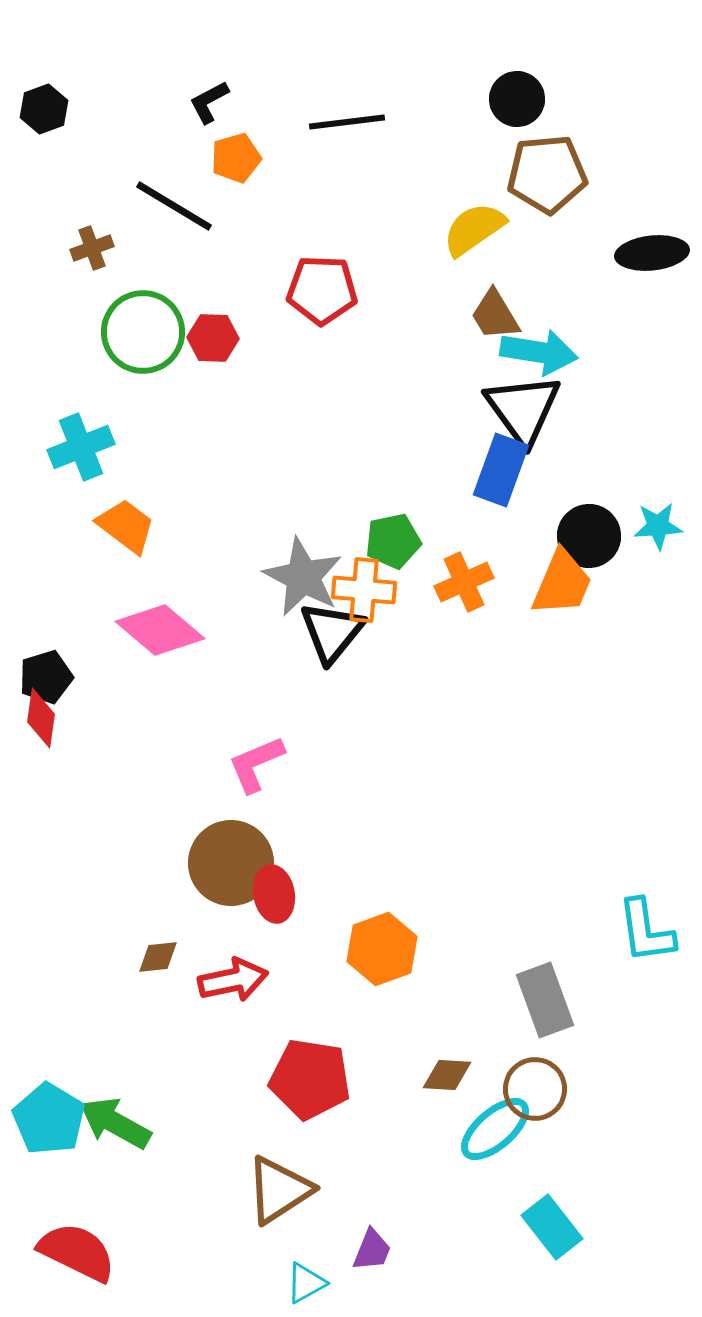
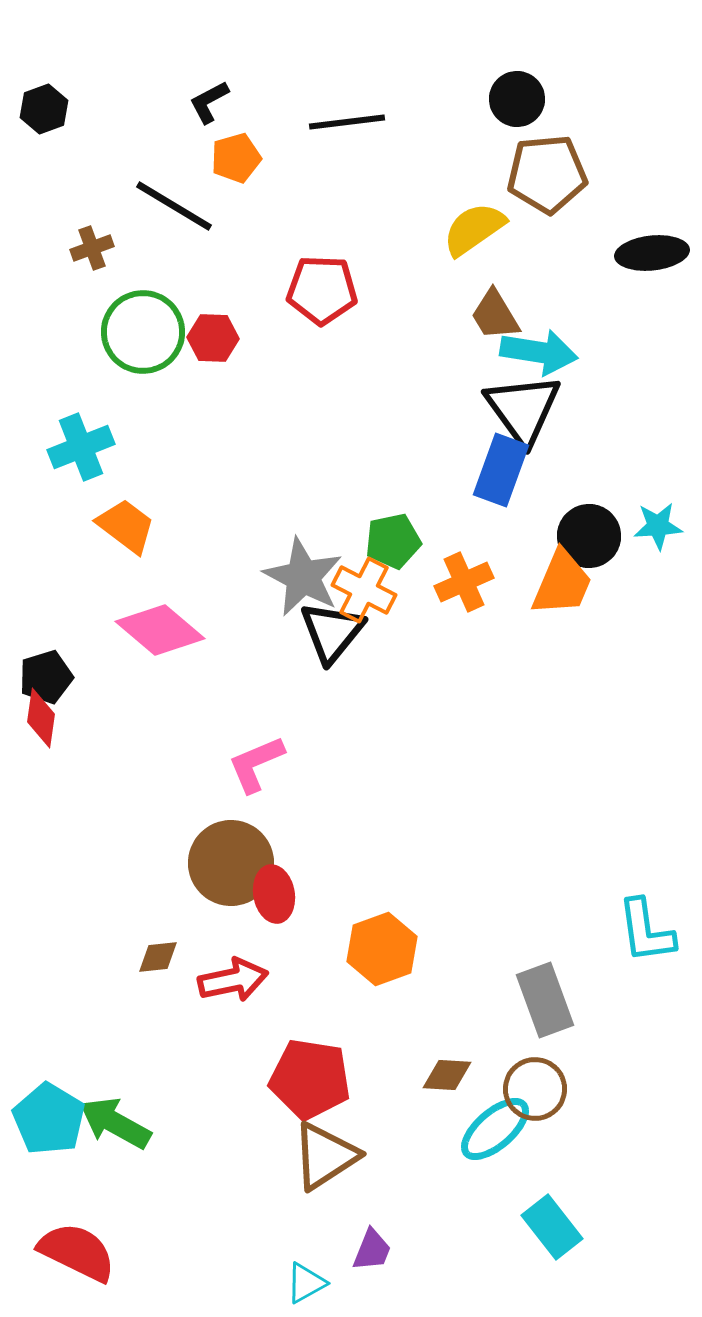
orange cross at (364, 590): rotated 22 degrees clockwise
brown triangle at (279, 1190): moved 46 px right, 34 px up
